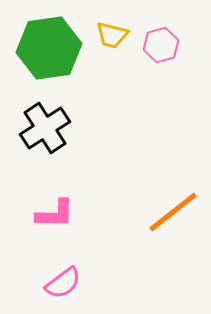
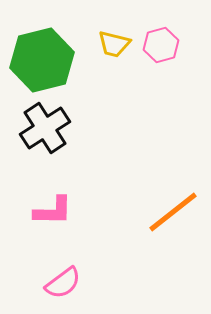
yellow trapezoid: moved 2 px right, 9 px down
green hexagon: moved 7 px left, 12 px down; rotated 6 degrees counterclockwise
pink L-shape: moved 2 px left, 3 px up
